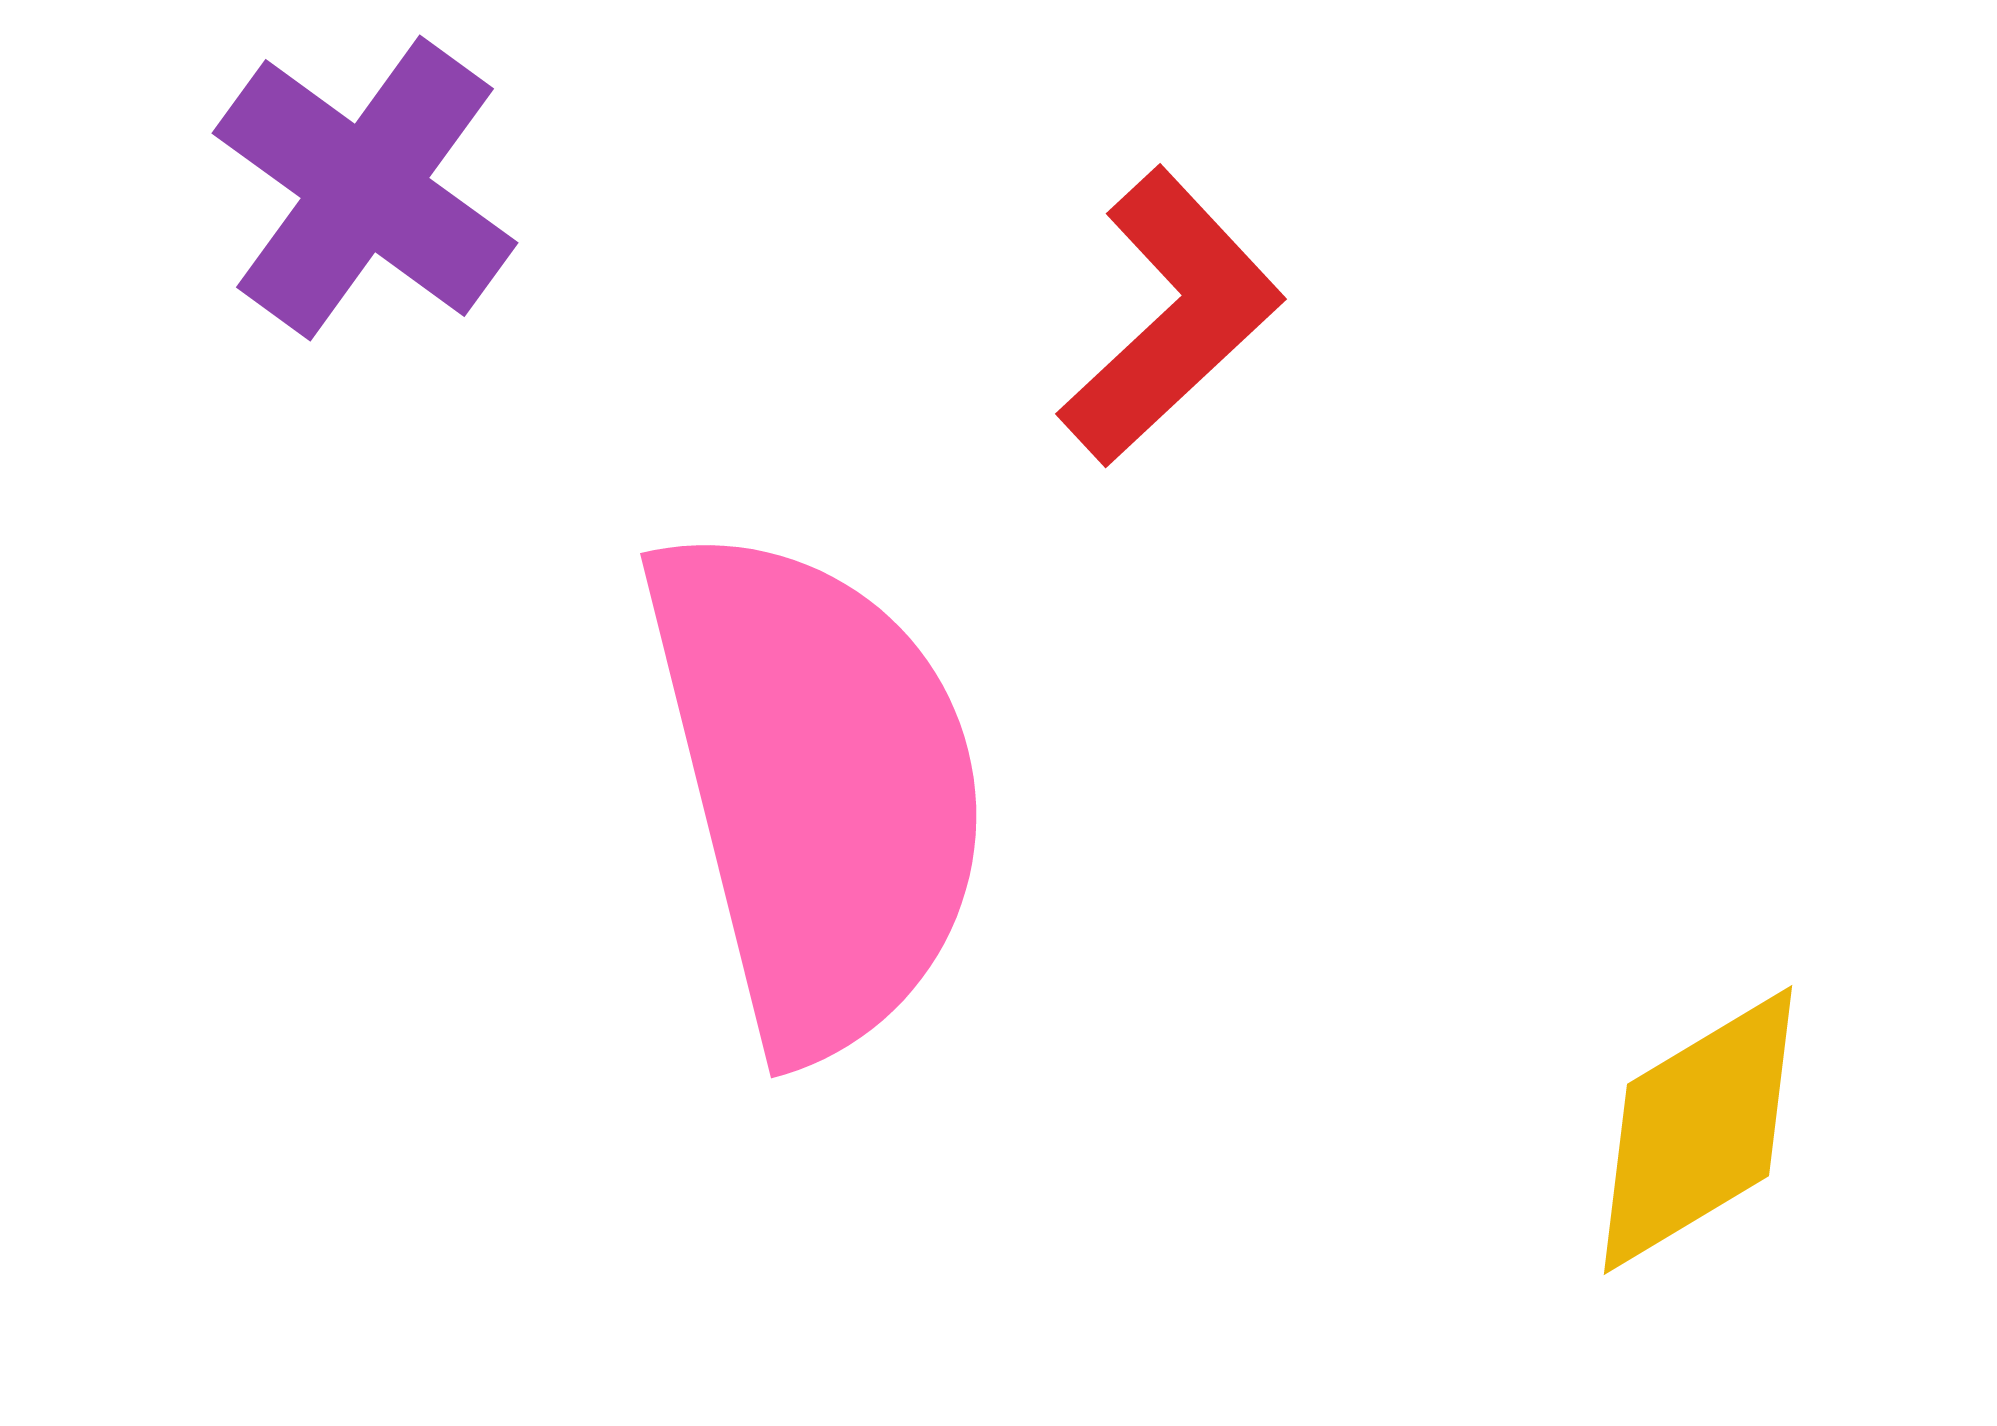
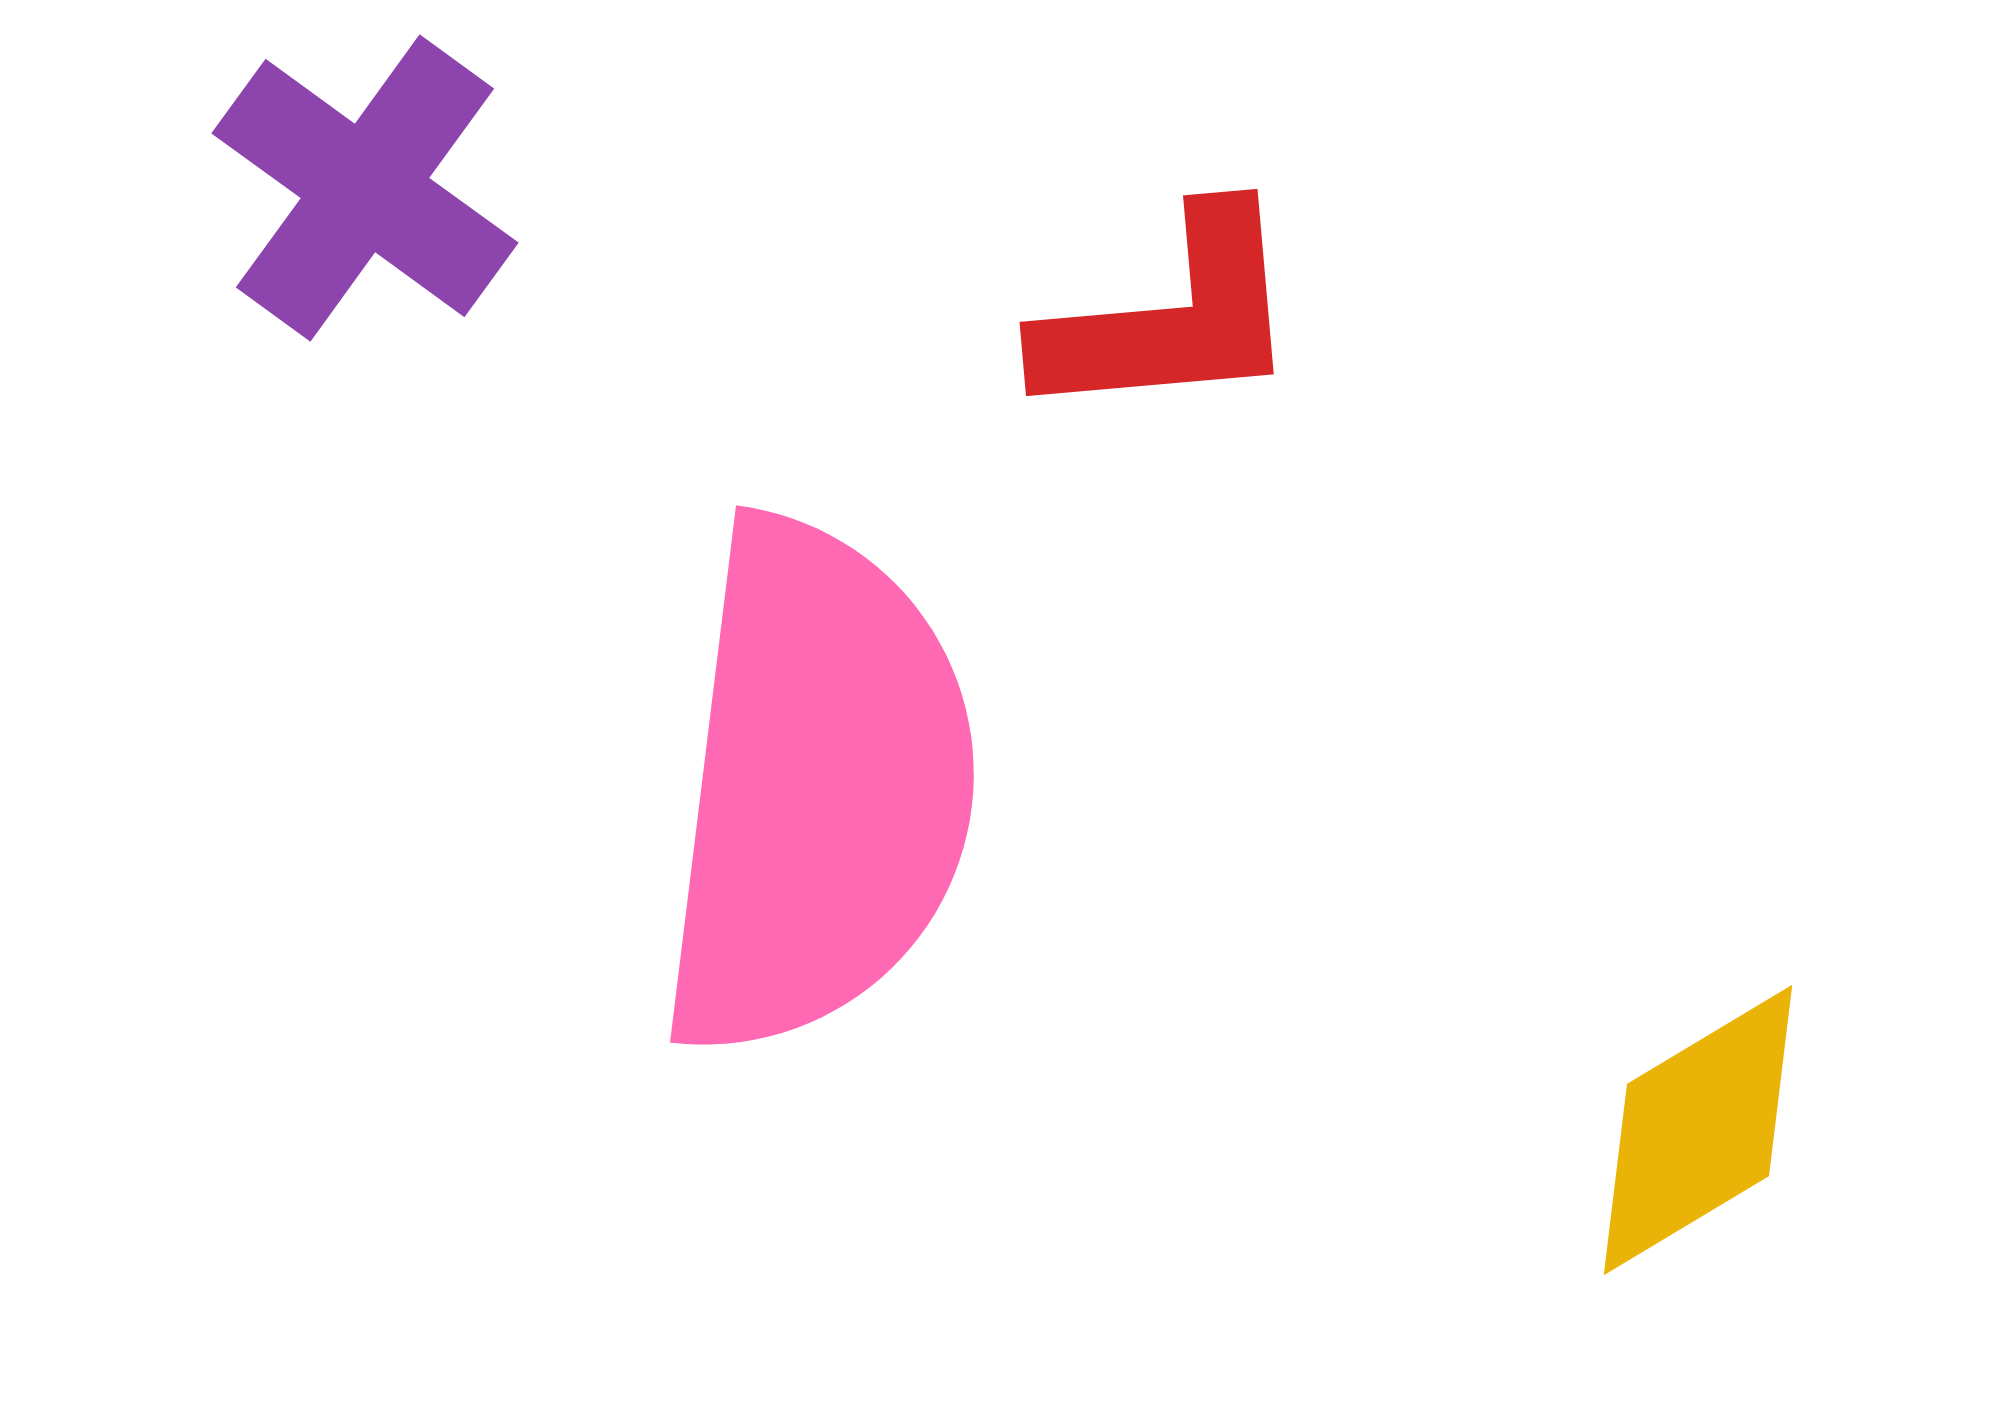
red L-shape: rotated 38 degrees clockwise
pink semicircle: rotated 21 degrees clockwise
